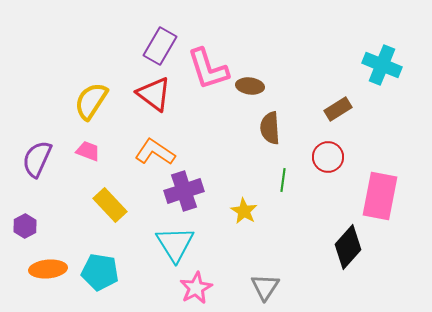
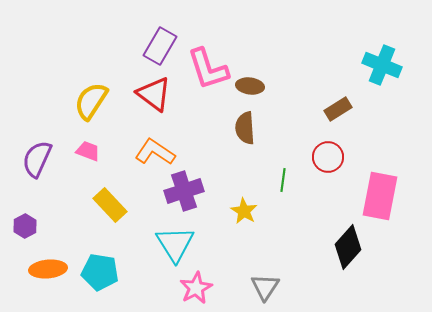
brown semicircle: moved 25 px left
